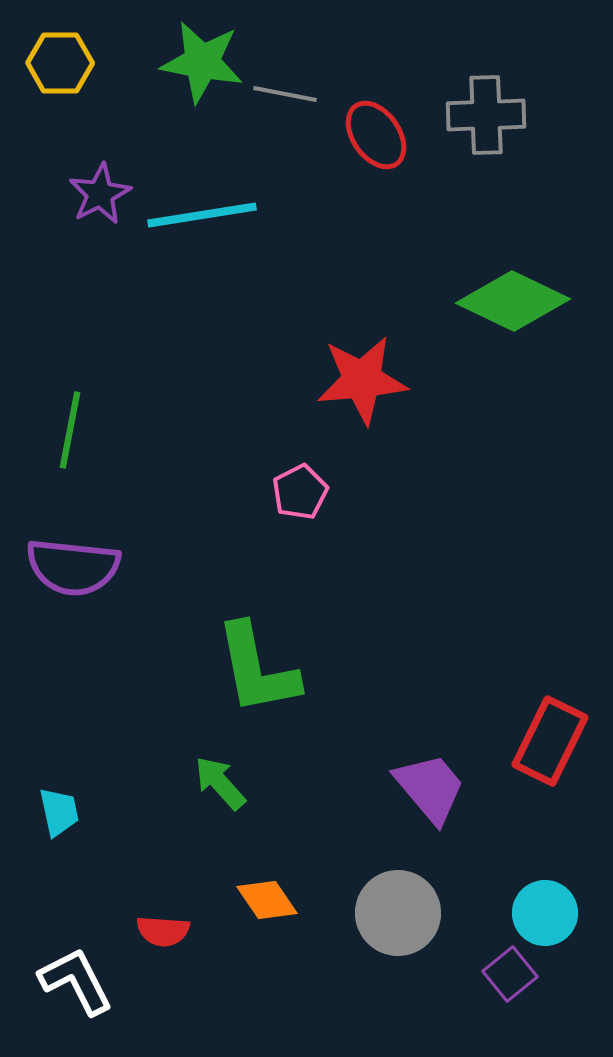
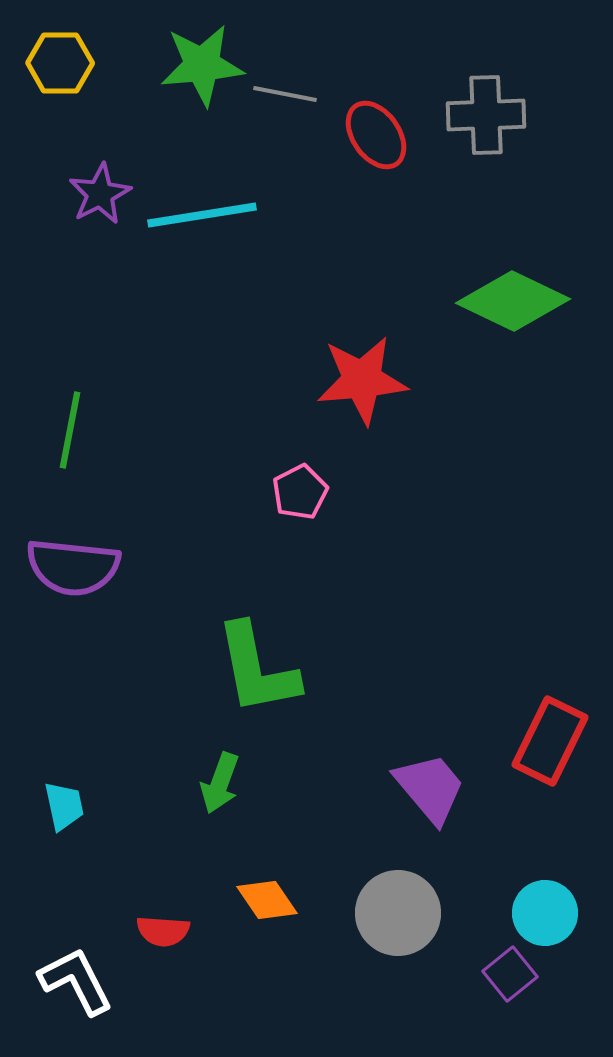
green star: moved 3 px down; rotated 16 degrees counterclockwise
green arrow: rotated 118 degrees counterclockwise
cyan trapezoid: moved 5 px right, 6 px up
